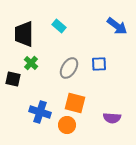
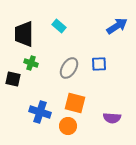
blue arrow: rotated 70 degrees counterclockwise
green cross: rotated 24 degrees counterclockwise
orange circle: moved 1 px right, 1 px down
